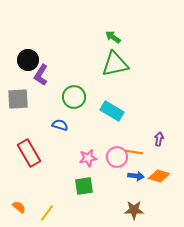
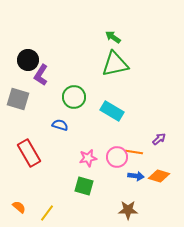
gray square: rotated 20 degrees clockwise
purple arrow: rotated 40 degrees clockwise
green square: rotated 24 degrees clockwise
brown star: moved 6 px left
